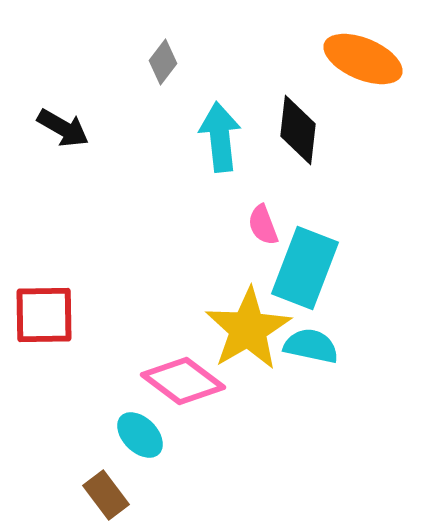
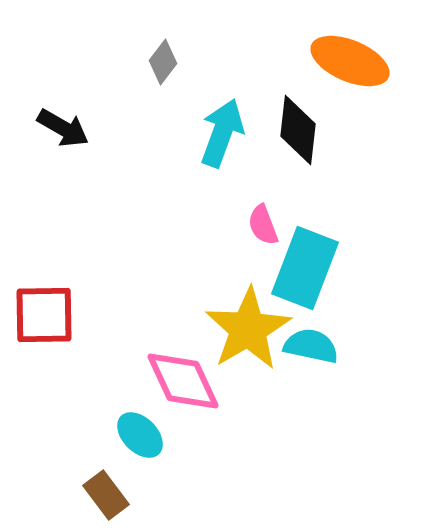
orange ellipse: moved 13 px left, 2 px down
cyan arrow: moved 2 px right, 4 px up; rotated 26 degrees clockwise
pink diamond: rotated 28 degrees clockwise
